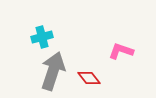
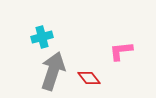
pink L-shape: rotated 25 degrees counterclockwise
